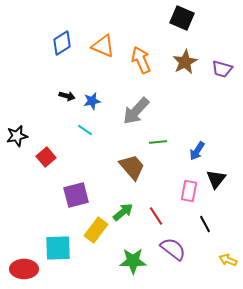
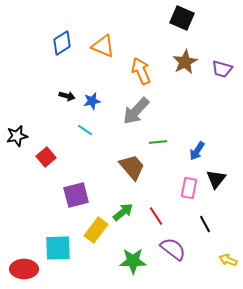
orange arrow: moved 11 px down
pink rectangle: moved 3 px up
